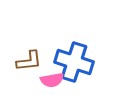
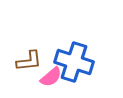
pink semicircle: moved 1 px left, 3 px up; rotated 30 degrees counterclockwise
